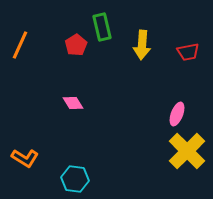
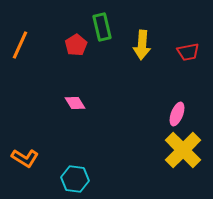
pink diamond: moved 2 px right
yellow cross: moved 4 px left, 1 px up
